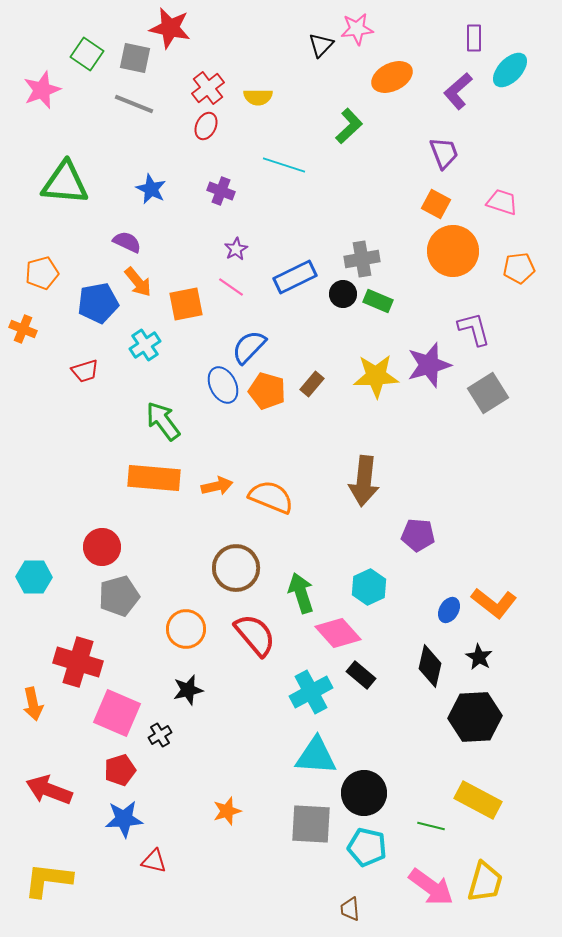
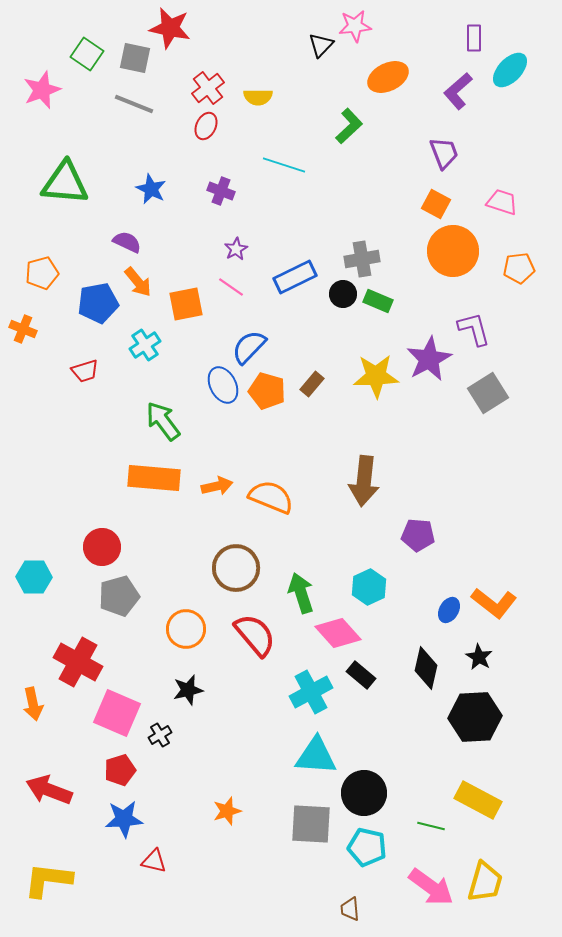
pink star at (357, 29): moved 2 px left, 3 px up
orange ellipse at (392, 77): moved 4 px left
purple star at (429, 365): moved 6 px up; rotated 12 degrees counterclockwise
red cross at (78, 662): rotated 12 degrees clockwise
black diamond at (430, 666): moved 4 px left, 2 px down
